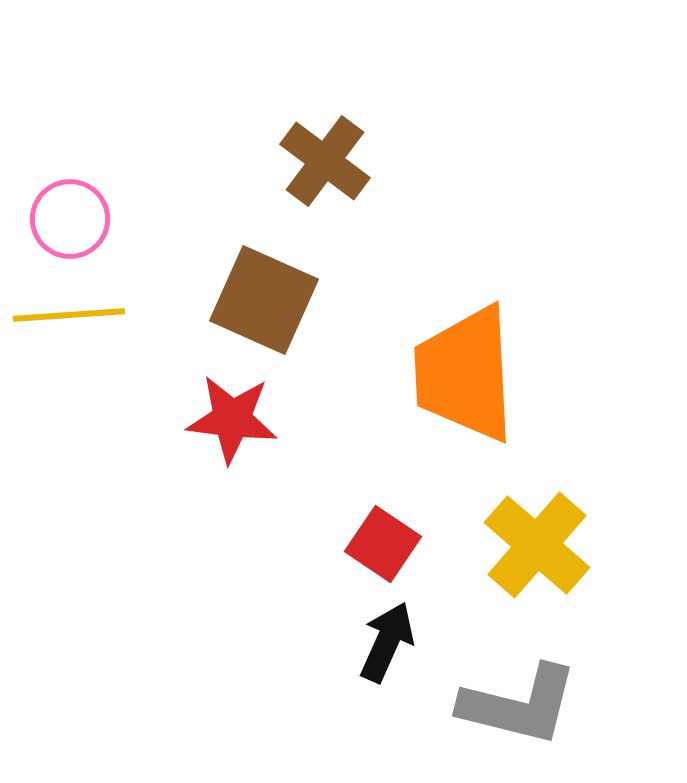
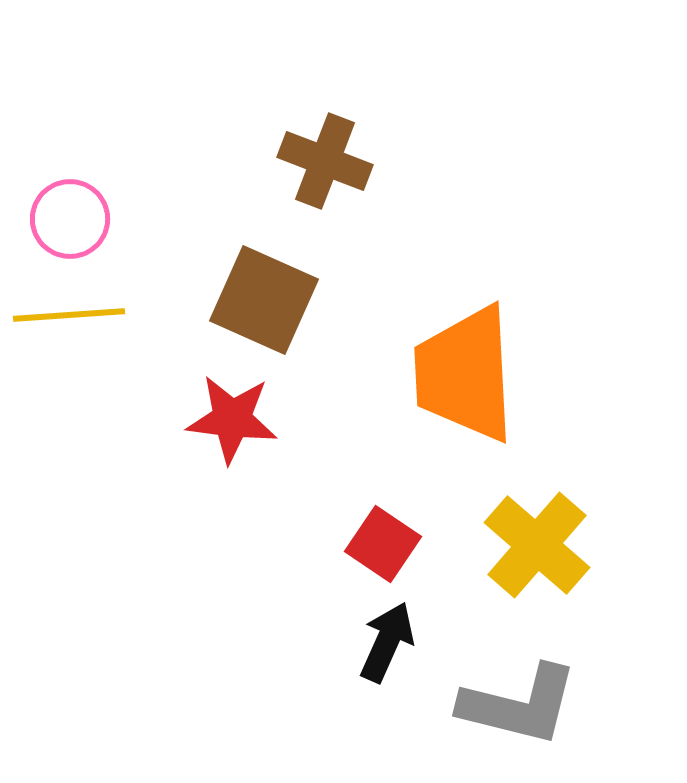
brown cross: rotated 16 degrees counterclockwise
